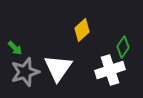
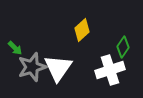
gray star: moved 7 px right, 5 px up
